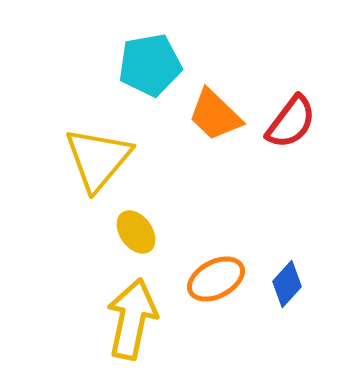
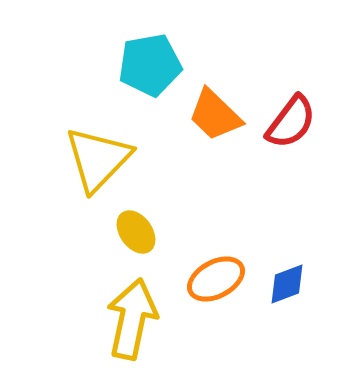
yellow triangle: rotated 4 degrees clockwise
blue diamond: rotated 27 degrees clockwise
